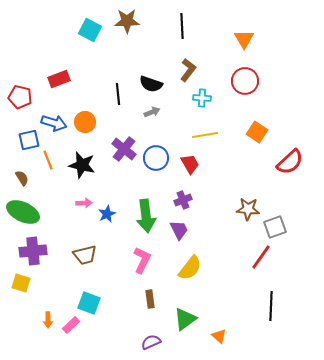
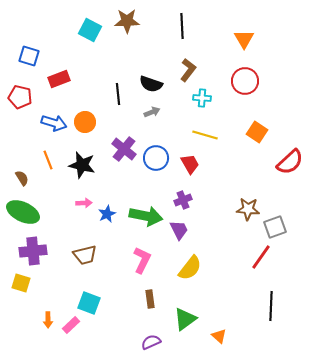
yellow line at (205, 135): rotated 25 degrees clockwise
blue square at (29, 140): moved 84 px up; rotated 30 degrees clockwise
green arrow at (146, 216): rotated 72 degrees counterclockwise
